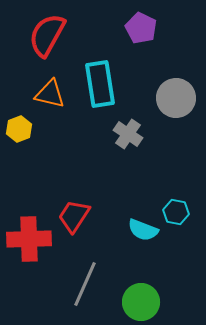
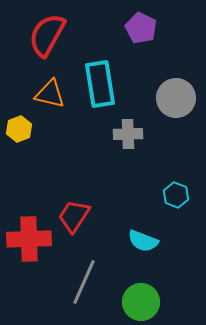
gray cross: rotated 36 degrees counterclockwise
cyan hexagon: moved 17 px up; rotated 10 degrees clockwise
cyan semicircle: moved 11 px down
gray line: moved 1 px left, 2 px up
